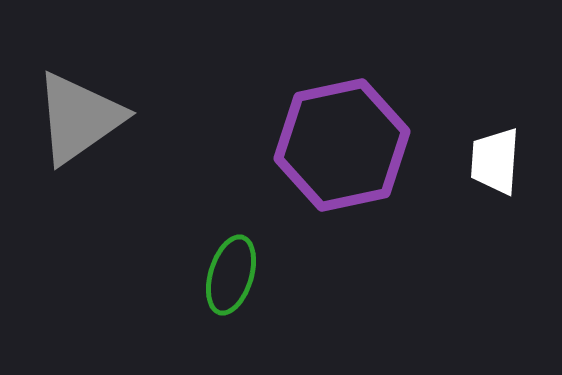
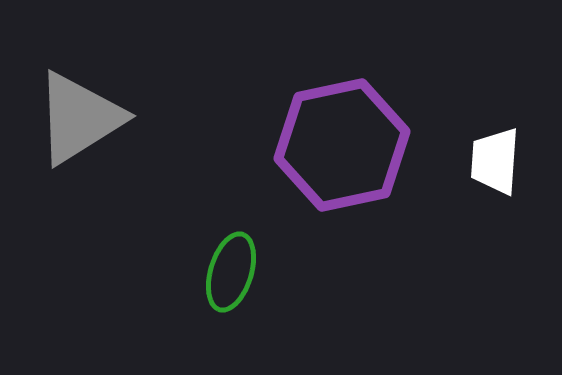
gray triangle: rotated 3 degrees clockwise
green ellipse: moved 3 px up
